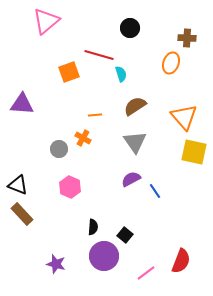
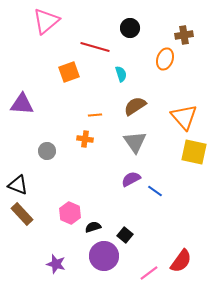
brown cross: moved 3 px left, 3 px up; rotated 12 degrees counterclockwise
red line: moved 4 px left, 8 px up
orange ellipse: moved 6 px left, 4 px up
orange cross: moved 2 px right, 1 px down; rotated 21 degrees counterclockwise
gray circle: moved 12 px left, 2 px down
pink hexagon: moved 26 px down
blue line: rotated 21 degrees counterclockwise
black semicircle: rotated 112 degrees counterclockwise
red semicircle: rotated 15 degrees clockwise
pink line: moved 3 px right
